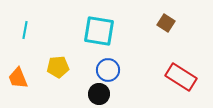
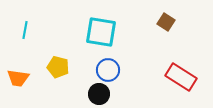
brown square: moved 1 px up
cyan square: moved 2 px right, 1 px down
yellow pentagon: rotated 20 degrees clockwise
orange trapezoid: rotated 60 degrees counterclockwise
